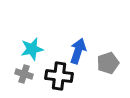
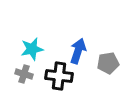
gray pentagon: rotated 10 degrees clockwise
